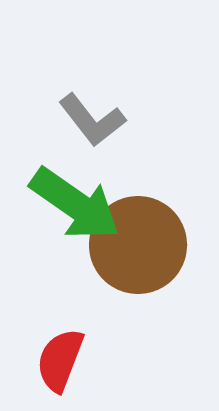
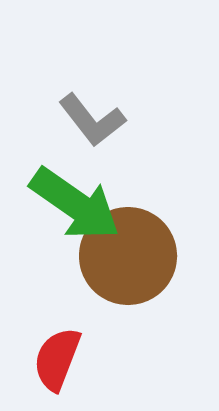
brown circle: moved 10 px left, 11 px down
red semicircle: moved 3 px left, 1 px up
